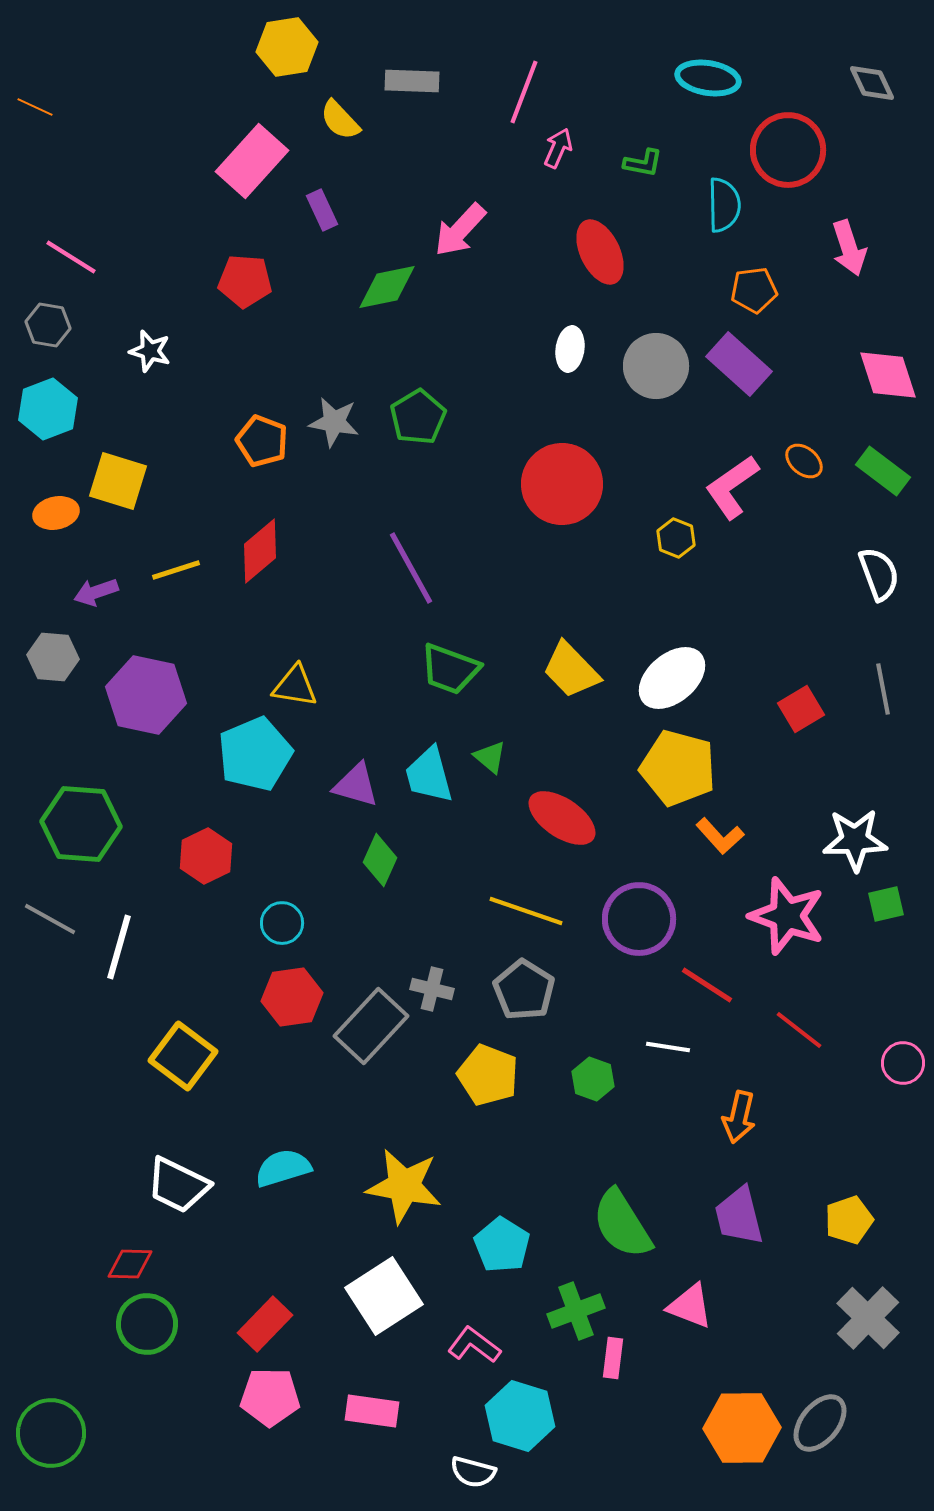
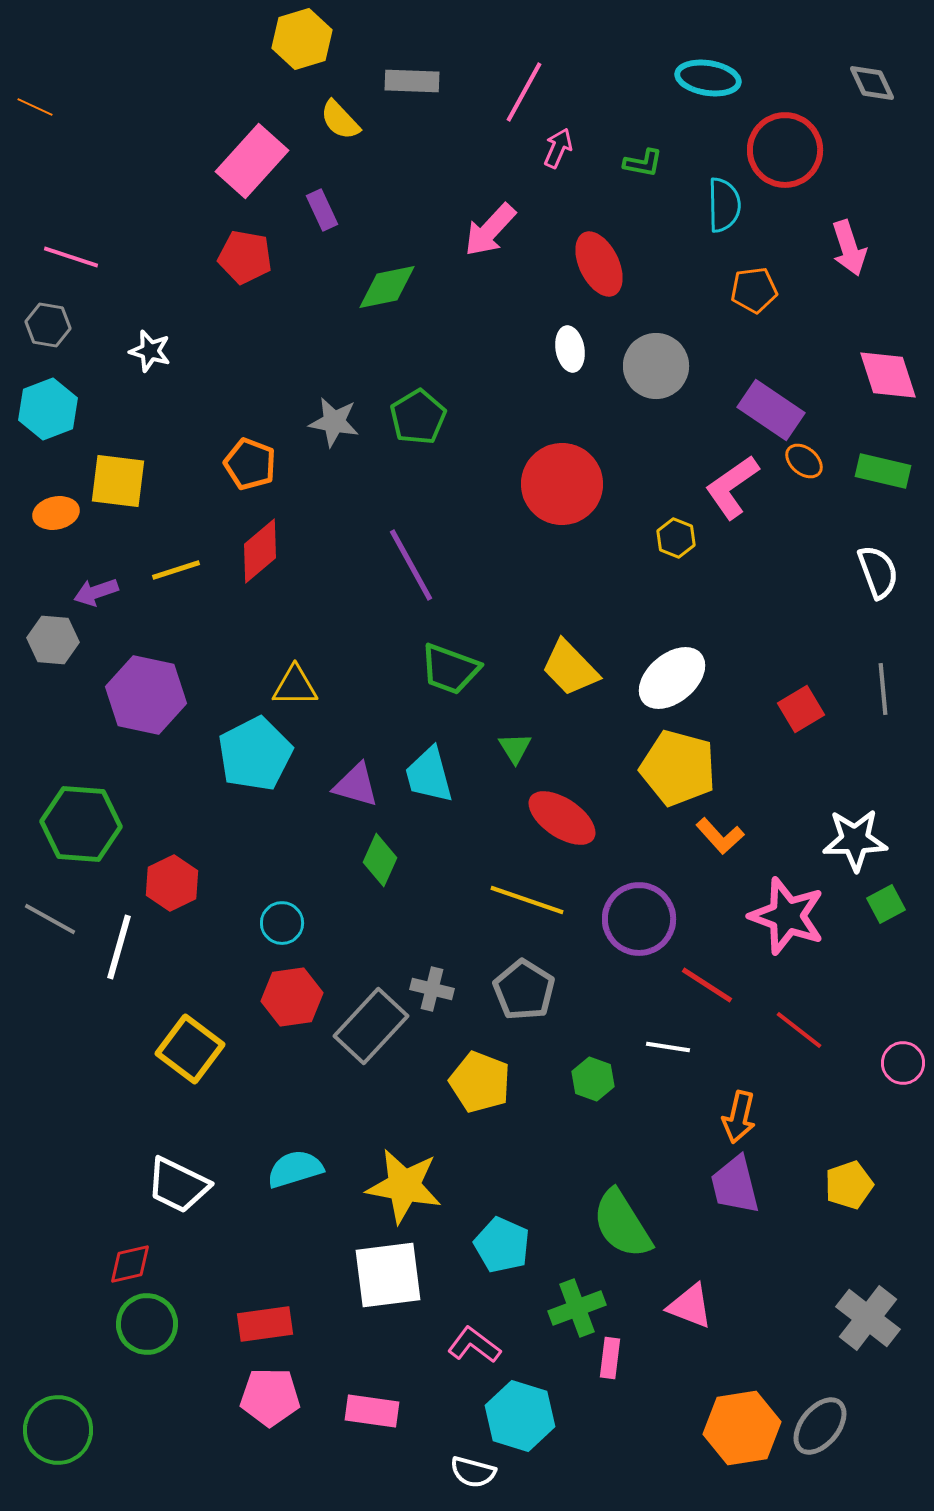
yellow hexagon at (287, 47): moved 15 px right, 8 px up; rotated 8 degrees counterclockwise
pink line at (524, 92): rotated 8 degrees clockwise
red circle at (788, 150): moved 3 px left
pink arrow at (460, 230): moved 30 px right
red ellipse at (600, 252): moved 1 px left, 12 px down
pink line at (71, 257): rotated 14 degrees counterclockwise
red pentagon at (245, 281): moved 24 px up; rotated 6 degrees clockwise
white ellipse at (570, 349): rotated 18 degrees counterclockwise
purple rectangle at (739, 364): moved 32 px right, 46 px down; rotated 8 degrees counterclockwise
orange pentagon at (262, 441): moved 12 px left, 23 px down
green rectangle at (883, 471): rotated 24 degrees counterclockwise
yellow square at (118, 481): rotated 10 degrees counterclockwise
purple line at (411, 568): moved 3 px up
white semicircle at (879, 574): moved 1 px left, 2 px up
gray hexagon at (53, 657): moved 17 px up
yellow trapezoid at (571, 670): moved 1 px left, 2 px up
yellow triangle at (295, 686): rotated 9 degrees counterclockwise
gray line at (883, 689): rotated 6 degrees clockwise
cyan pentagon at (255, 754): rotated 4 degrees counterclockwise
green triangle at (490, 757): moved 25 px right, 9 px up; rotated 18 degrees clockwise
red hexagon at (206, 856): moved 34 px left, 27 px down
green square at (886, 904): rotated 15 degrees counterclockwise
yellow line at (526, 911): moved 1 px right, 11 px up
yellow square at (183, 1056): moved 7 px right, 7 px up
yellow pentagon at (488, 1075): moved 8 px left, 7 px down
cyan semicircle at (283, 1168): moved 12 px right, 1 px down
purple trapezoid at (739, 1216): moved 4 px left, 31 px up
yellow pentagon at (849, 1220): moved 35 px up
cyan pentagon at (502, 1245): rotated 8 degrees counterclockwise
red diamond at (130, 1264): rotated 15 degrees counterclockwise
white square at (384, 1296): moved 4 px right, 21 px up; rotated 26 degrees clockwise
green cross at (576, 1311): moved 1 px right, 3 px up
gray cross at (868, 1318): rotated 6 degrees counterclockwise
red rectangle at (265, 1324): rotated 38 degrees clockwise
pink rectangle at (613, 1358): moved 3 px left
gray ellipse at (820, 1423): moved 3 px down
orange hexagon at (742, 1428): rotated 8 degrees counterclockwise
green circle at (51, 1433): moved 7 px right, 3 px up
